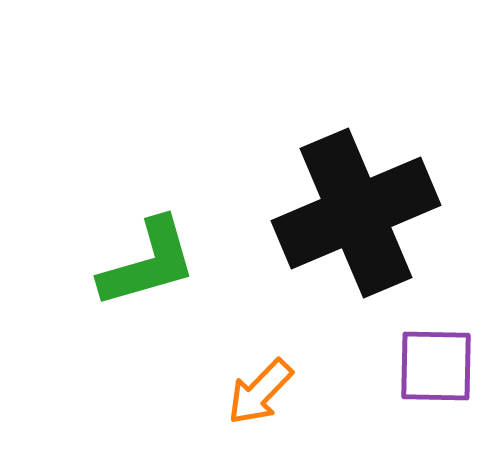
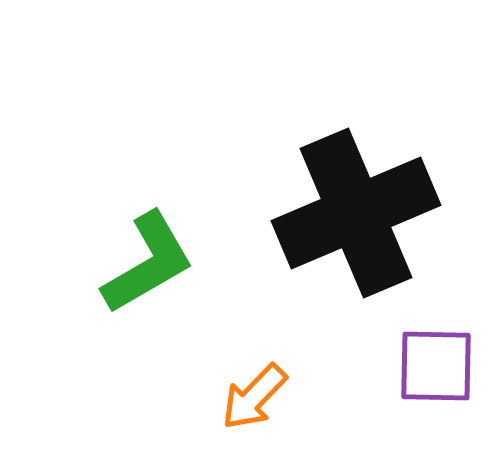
green L-shape: rotated 14 degrees counterclockwise
orange arrow: moved 6 px left, 5 px down
